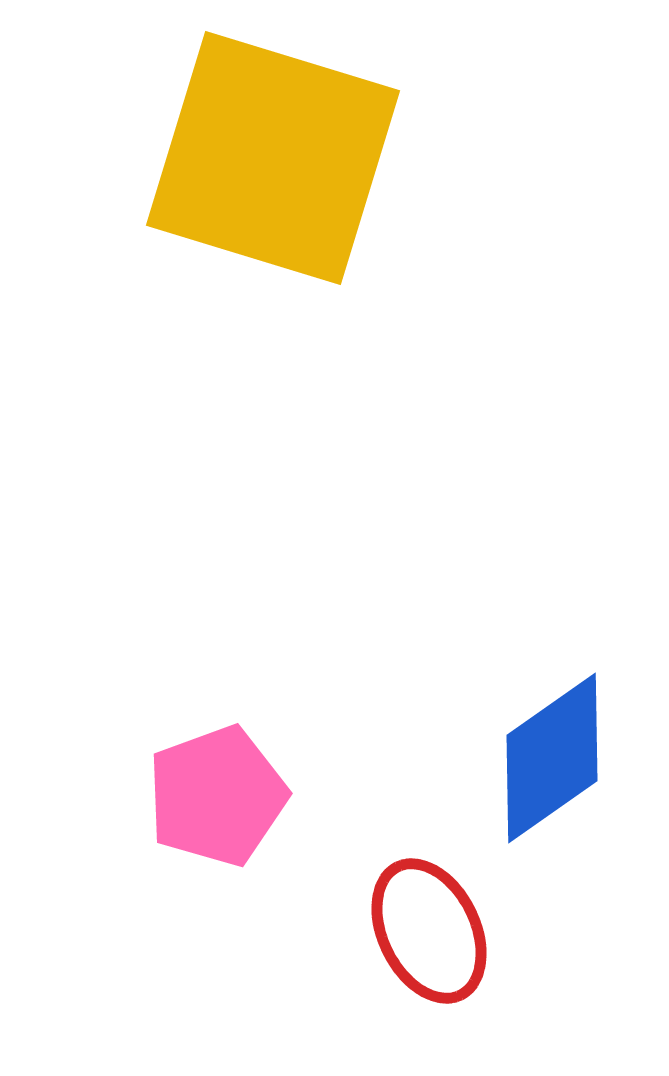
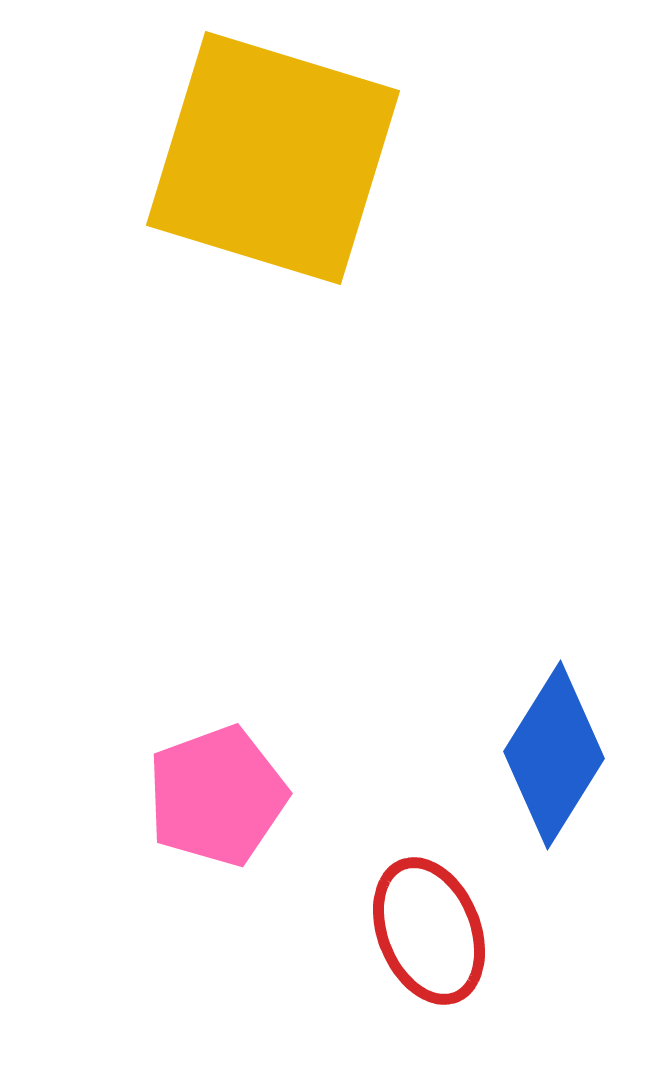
blue diamond: moved 2 px right, 3 px up; rotated 23 degrees counterclockwise
red ellipse: rotated 4 degrees clockwise
